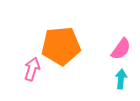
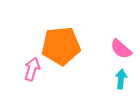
pink semicircle: rotated 95 degrees clockwise
